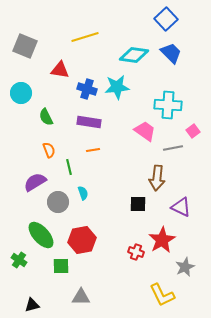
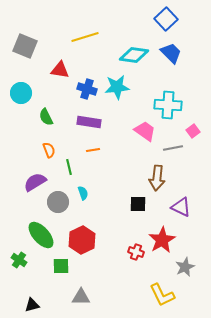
red hexagon: rotated 16 degrees counterclockwise
